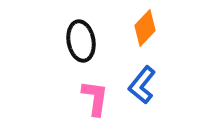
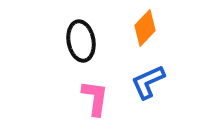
blue L-shape: moved 6 px right, 3 px up; rotated 27 degrees clockwise
